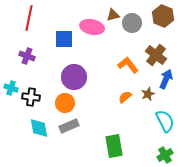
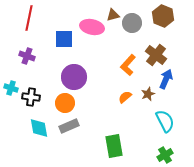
orange L-shape: rotated 100 degrees counterclockwise
